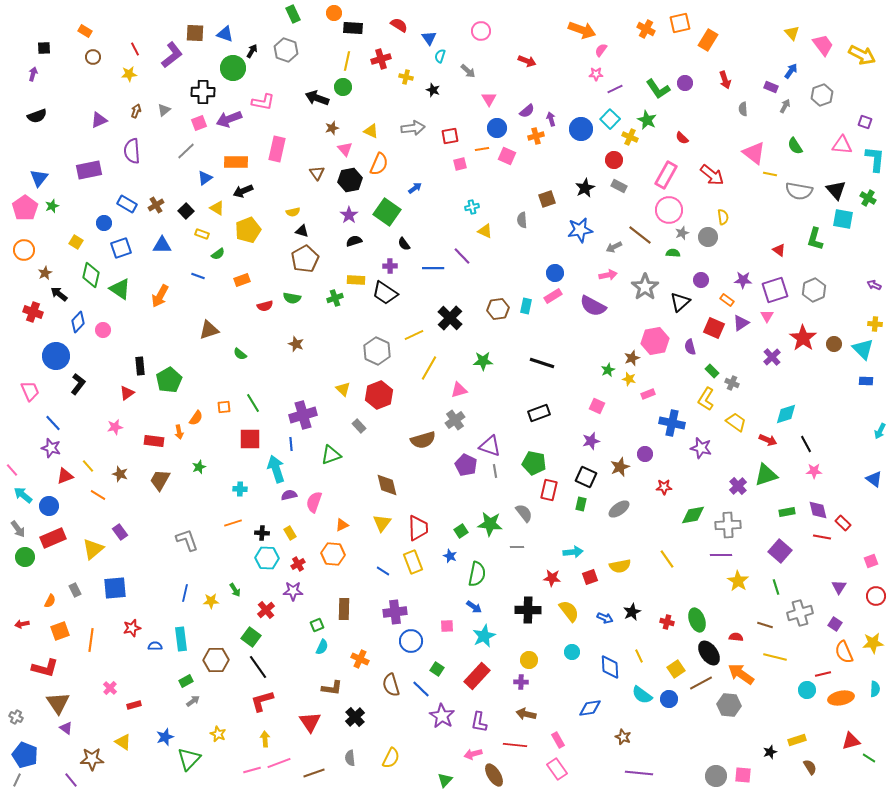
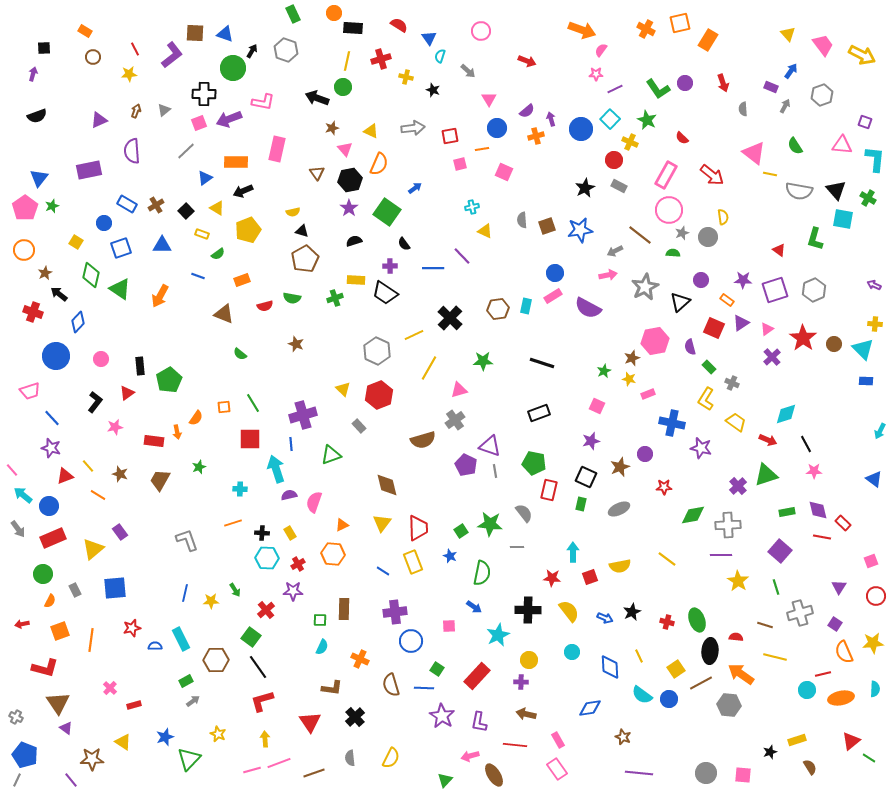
yellow triangle at (792, 33): moved 4 px left, 1 px down
red arrow at (725, 80): moved 2 px left, 3 px down
black cross at (203, 92): moved 1 px right, 2 px down
yellow cross at (630, 137): moved 5 px down
pink square at (507, 156): moved 3 px left, 16 px down
brown square at (547, 199): moved 27 px down
purple star at (349, 215): moved 7 px up
gray arrow at (614, 247): moved 1 px right, 4 px down
gray star at (645, 287): rotated 8 degrees clockwise
purple semicircle at (593, 306): moved 5 px left, 2 px down
pink triangle at (767, 316): moved 13 px down; rotated 24 degrees clockwise
pink circle at (103, 330): moved 2 px left, 29 px down
brown triangle at (209, 330): moved 15 px right, 16 px up; rotated 40 degrees clockwise
green star at (608, 370): moved 4 px left, 1 px down
green rectangle at (712, 371): moved 3 px left, 4 px up
black L-shape at (78, 384): moved 17 px right, 18 px down
pink trapezoid at (30, 391): rotated 95 degrees clockwise
blue line at (53, 423): moved 1 px left, 5 px up
orange arrow at (179, 432): moved 2 px left
gray ellipse at (619, 509): rotated 10 degrees clockwise
cyan arrow at (573, 552): rotated 84 degrees counterclockwise
green circle at (25, 557): moved 18 px right, 17 px down
yellow line at (667, 559): rotated 18 degrees counterclockwise
green semicircle at (477, 574): moved 5 px right, 1 px up
green square at (317, 625): moved 3 px right, 5 px up; rotated 24 degrees clockwise
pink square at (447, 626): moved 2 px right
cyan star at (484, 636): moved 14 px right, 1 px up
cyan rectangle at (181, 639): rotated 20 degrees counterclockwise
black ellipse at (709, 653): moved 1 px right, 2 px up; rotated 40 degrees clockwise
blue line at (421, 689): moved 3 px right, 1 px up; rotated 42 degrees counterclockwise
red triangle at (851, 741): rotated 24 degrees counterclockwise
pink arrow at (473, 754): moved 3 px left, 2 px down
gray circle at (716, 776): moved 10 px left, 3 px up
